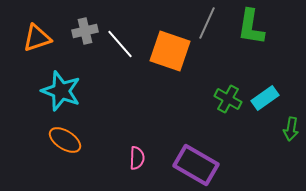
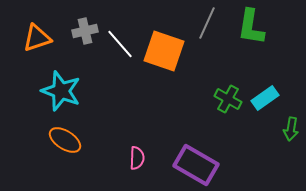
orange square: moved 6 px left
